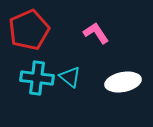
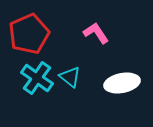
red pentagon: moved 4 px down
cyan cross: rotated 28 degrees clockwise
white ellipse: moved 1 px left, 1 px down
